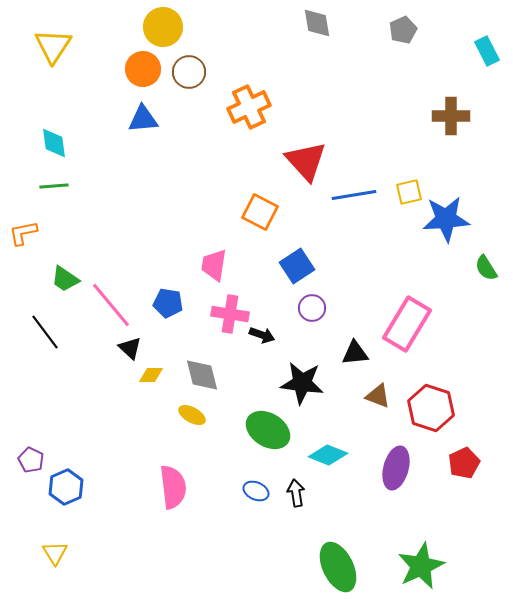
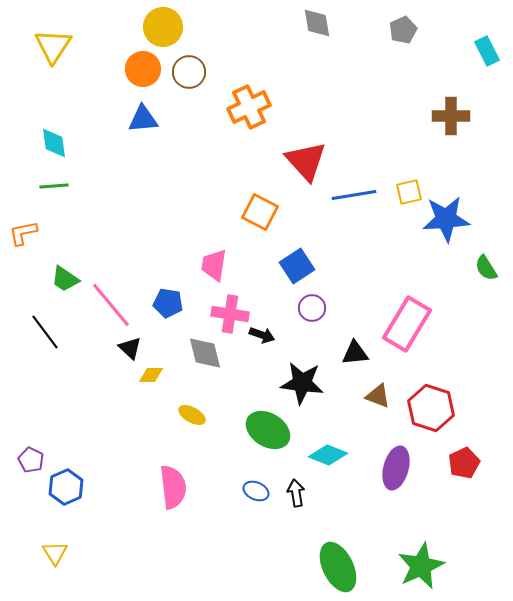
gray diamond at (202, 375): moved 3 px right, 22 px up
